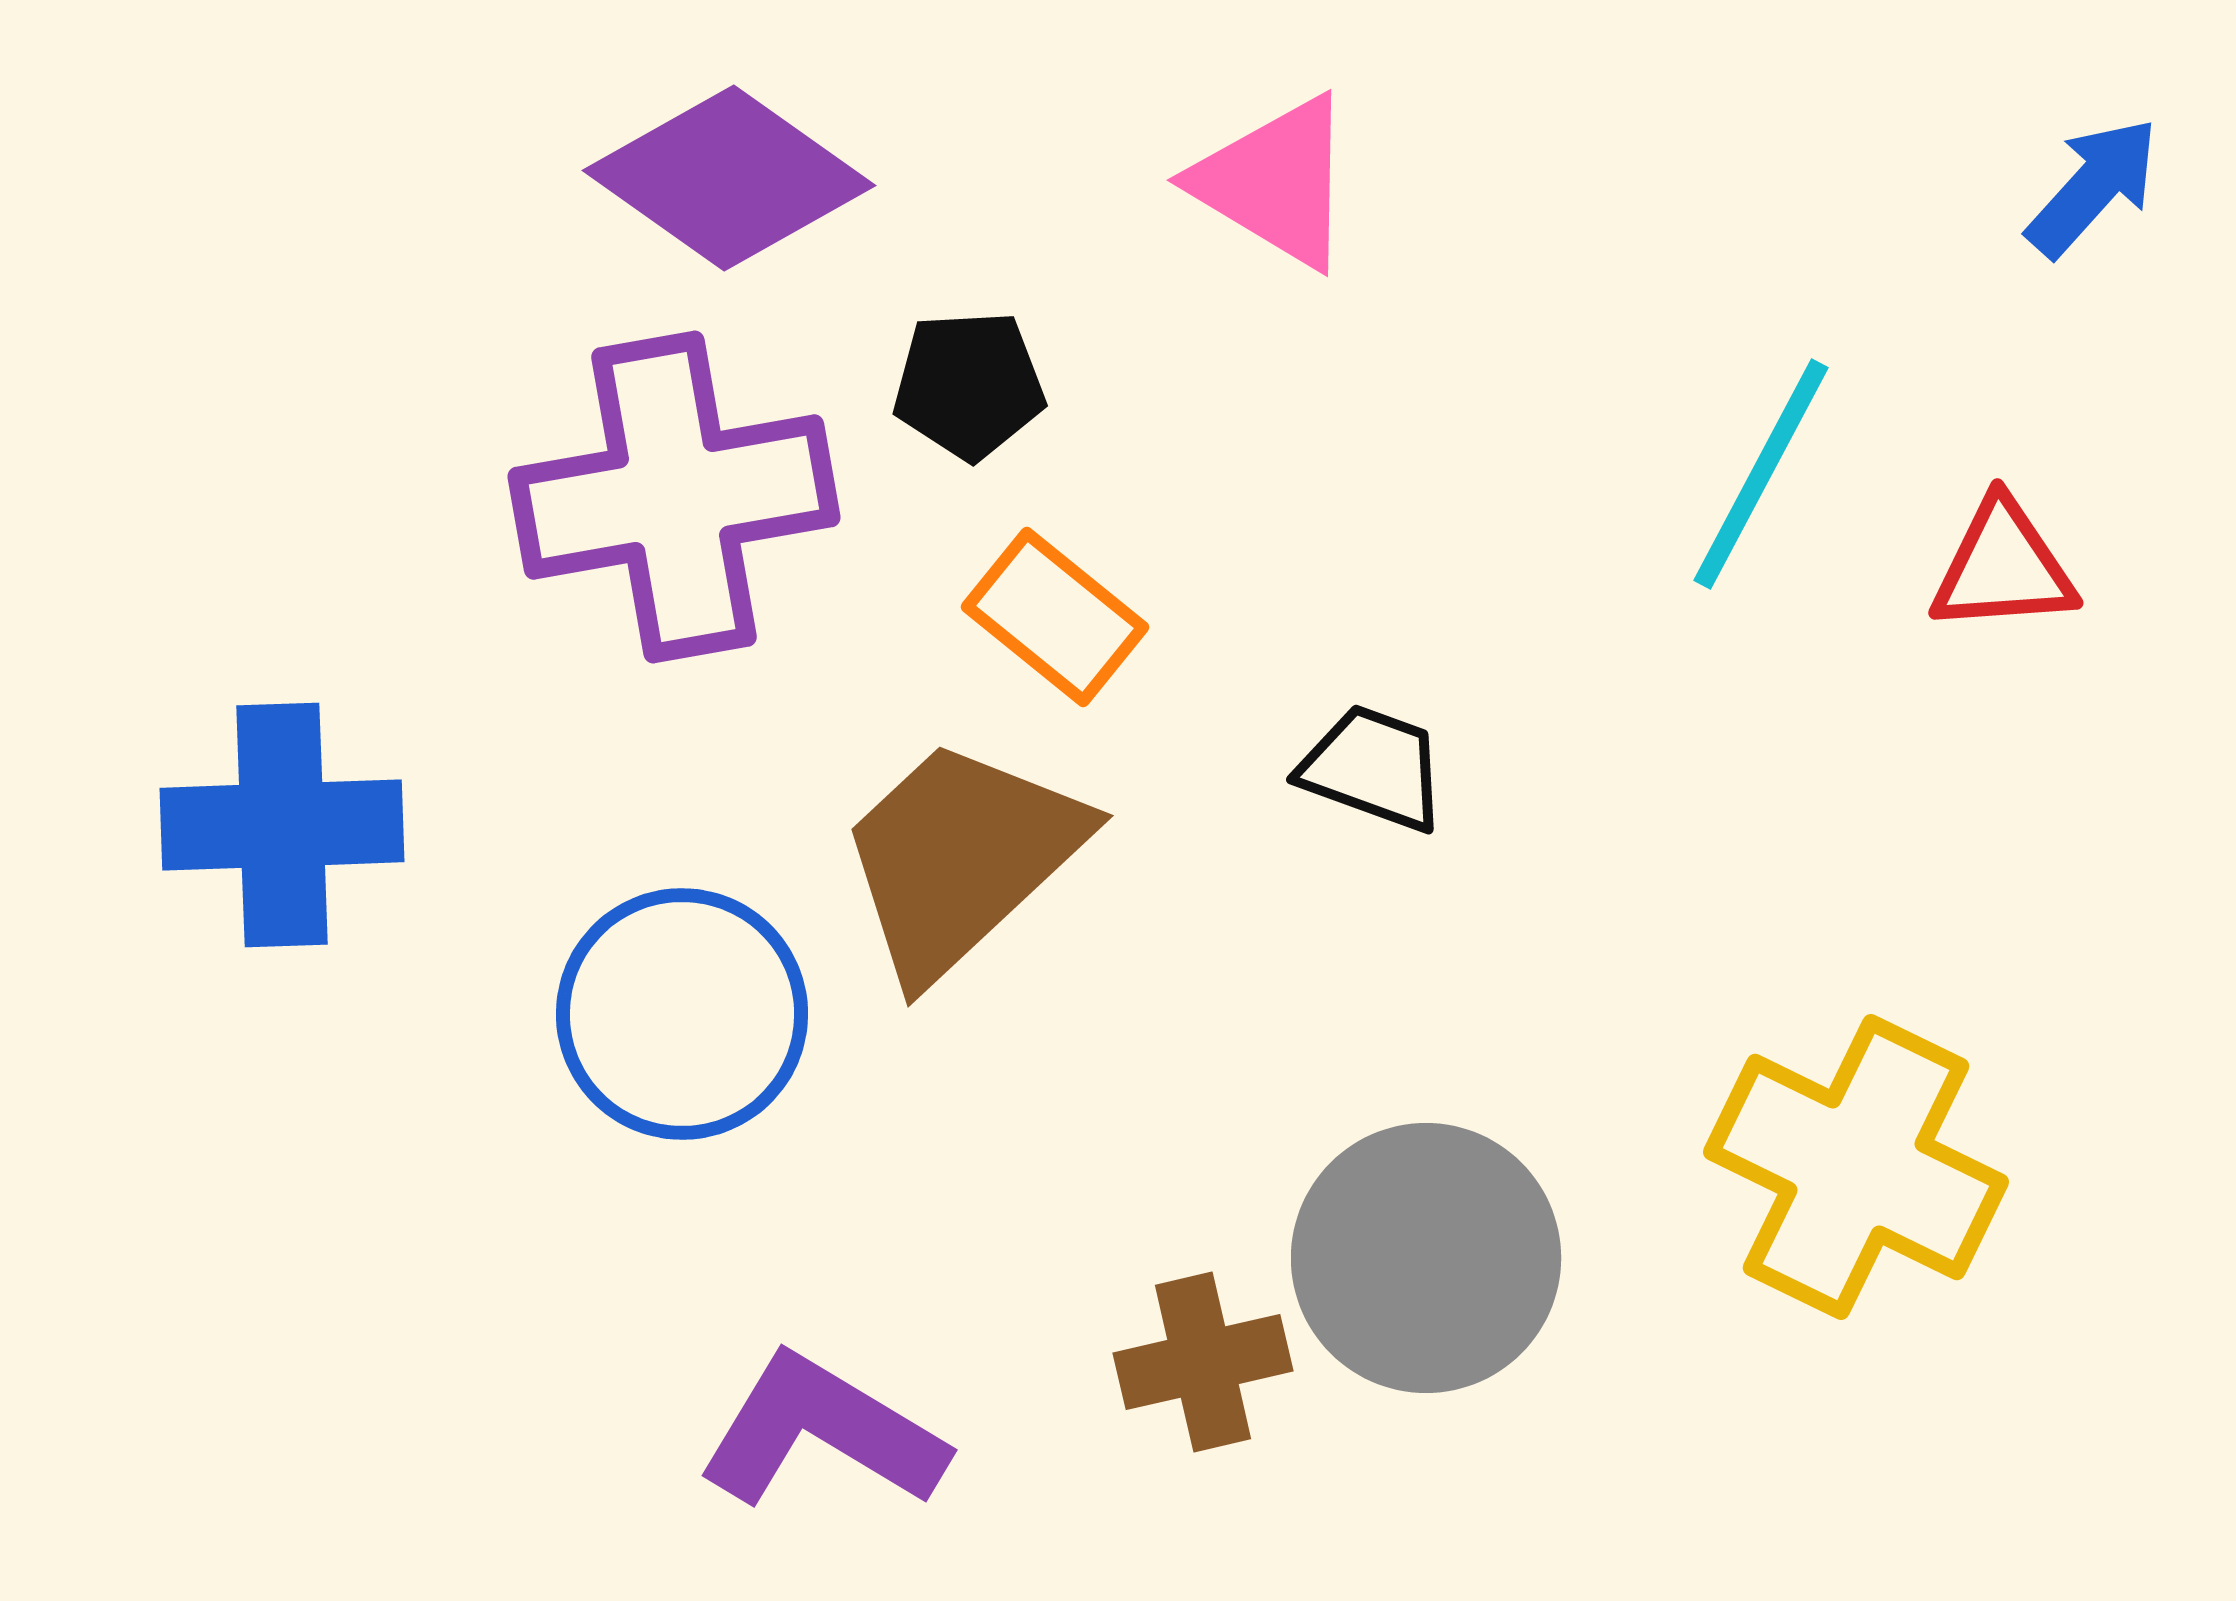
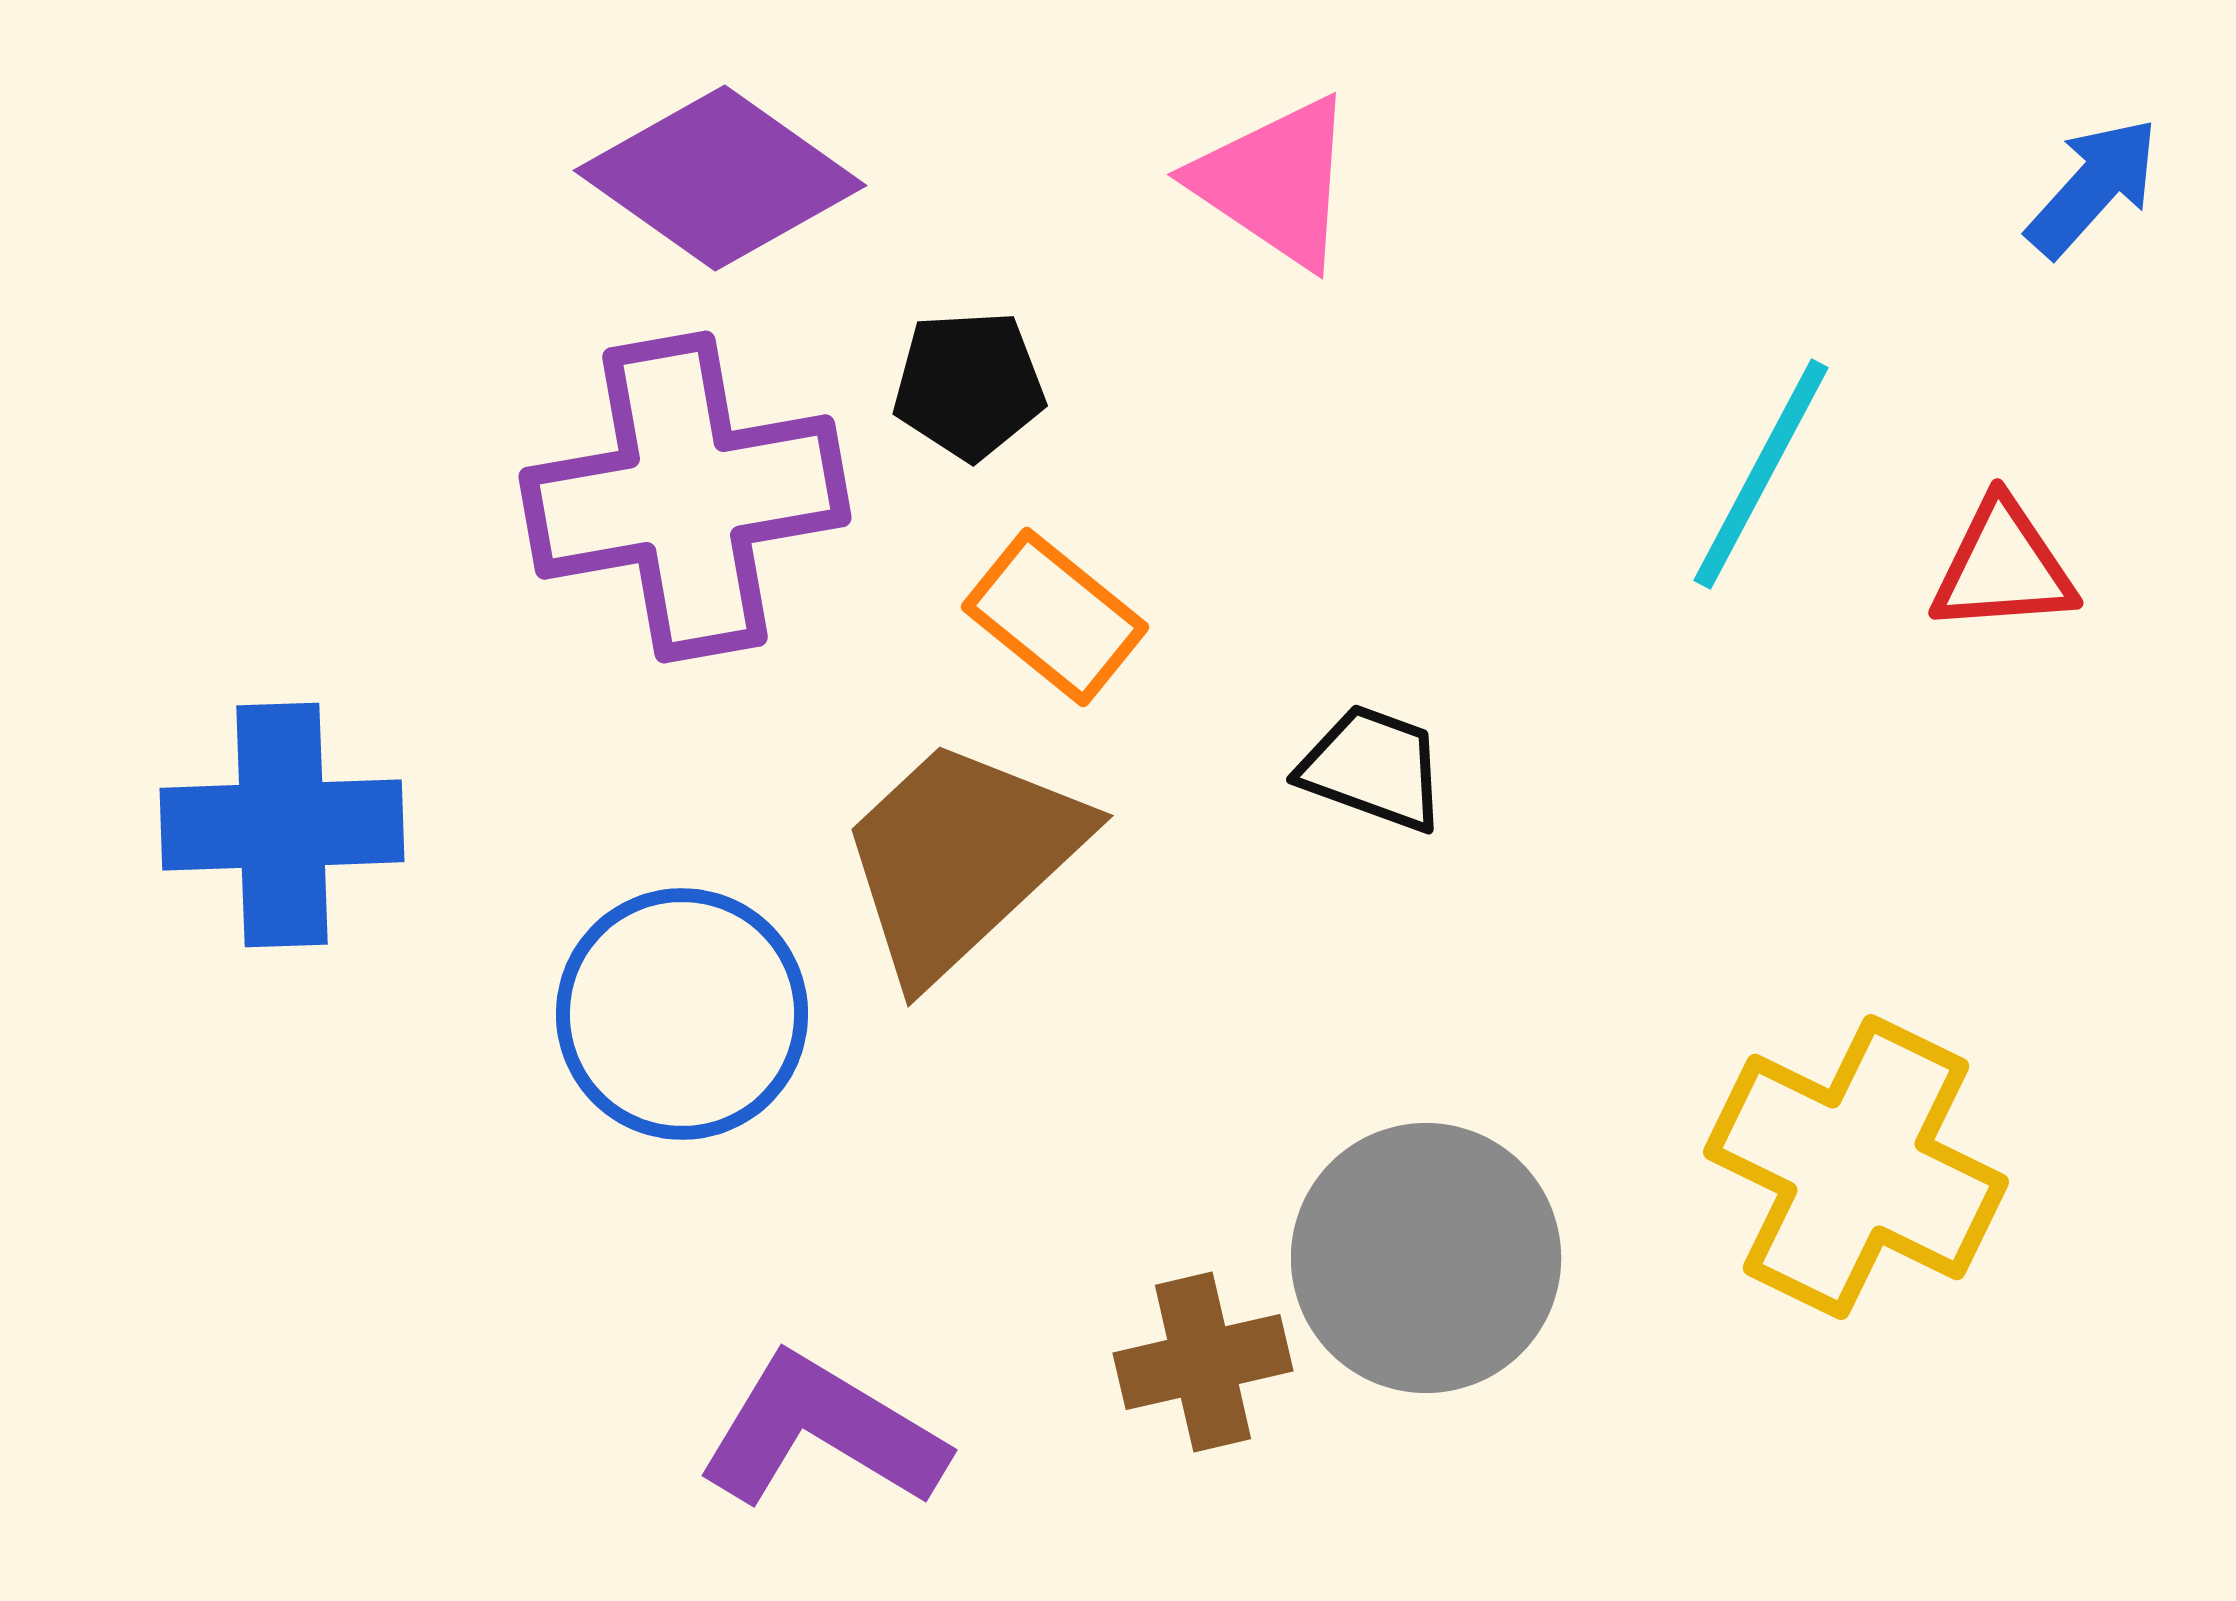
purple diamond: moved 9 px left
pink triangle: rotated 3 degrees clockwise
purple cross: moved 11 px right
